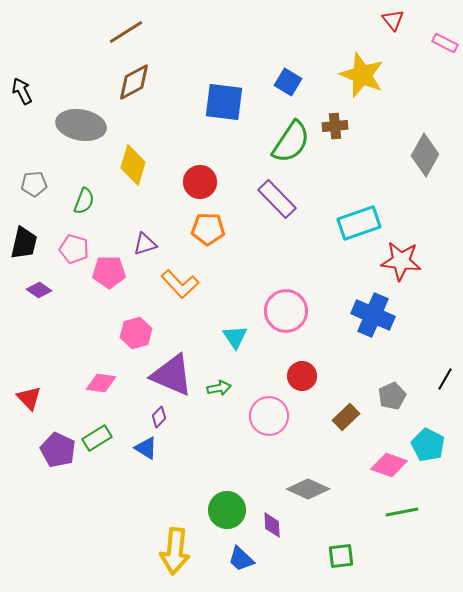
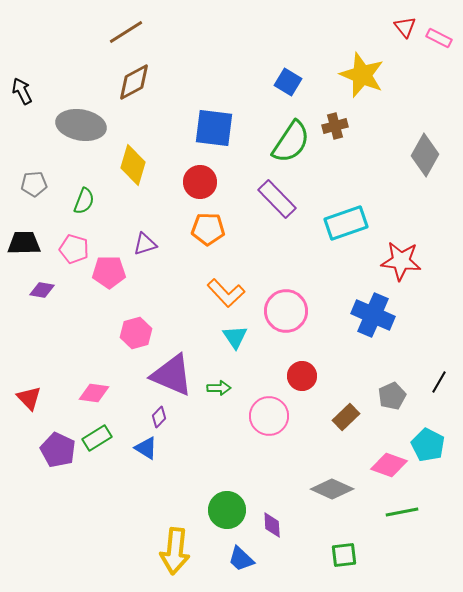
red triangle at (393, 20): moved 12 px right, 7 px down
pink rectangle at (445, 43): moved 6 px left, 5 px up
blue square at (224, 102): moved 10 px left, 26 px down
brown cross at (335, 126): rotated 10 degrees counterclockwise
cyan rectangle at (359, 223): moved 13 px left
black trapezoid at (24, 243): rotated 104 degrees counterclockwise
orange L-shape at (180, 284): moved 46 px right, 9 px down
purple diamond at (39, 290): moved 3 px right; rotated 25 degrees counterclockwise
black line at (445, 379): moved 6 px left, 3 px down
pink diamond at (101, 383): moved 7 px left, 10 px down
green arrow at (219, 388): rotated 10 degrees clockwise
gray diamond at (308, 489): moved 24 px right
green square at (341, 556): moved 3 px right, 1 px up
